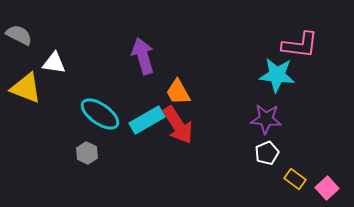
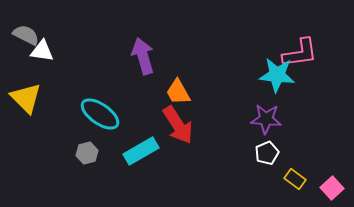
gray semicircle: moved 7 px right
pink L-shape: moved 8 px down; rotated 15 degrees counterclockwise
white triangle: moved 12 px left, 12 px up
yellow triangle: moved 10 px down; rotated 24 degrees clockwise
cyan rectangle: moved 6 px left, 31 px down
gray hexagon: rotated 20 degrees clockwise
pink square: moved 5 px right
